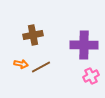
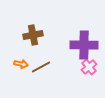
pink cross: moved 2 px left, 9 px up; rotated 14 degrees counterclockwise
